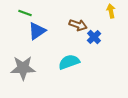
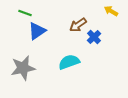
yellow arrow: rotated 48 degrees counterclockwise
brown arrow: rotated 126 degrees clockwise
gray star: rotated 10 degrees counterclockwise
